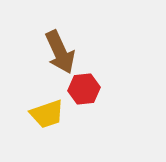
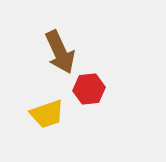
red hexagon: moved 5 px right
